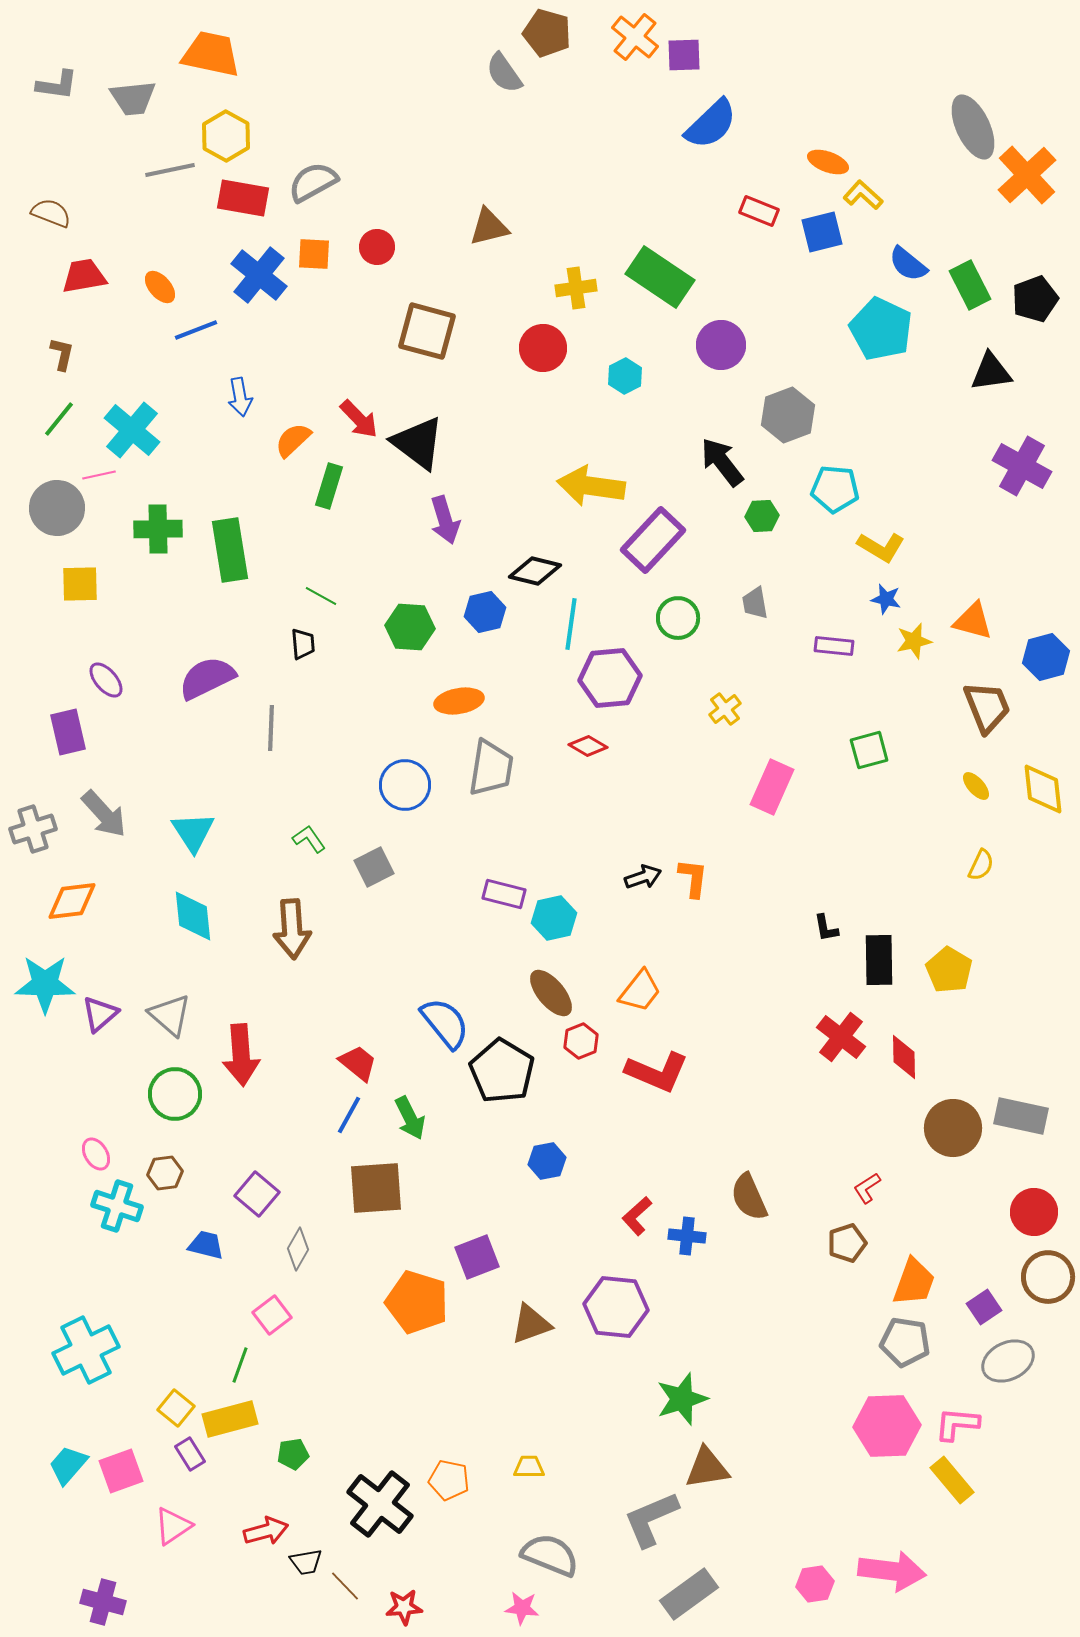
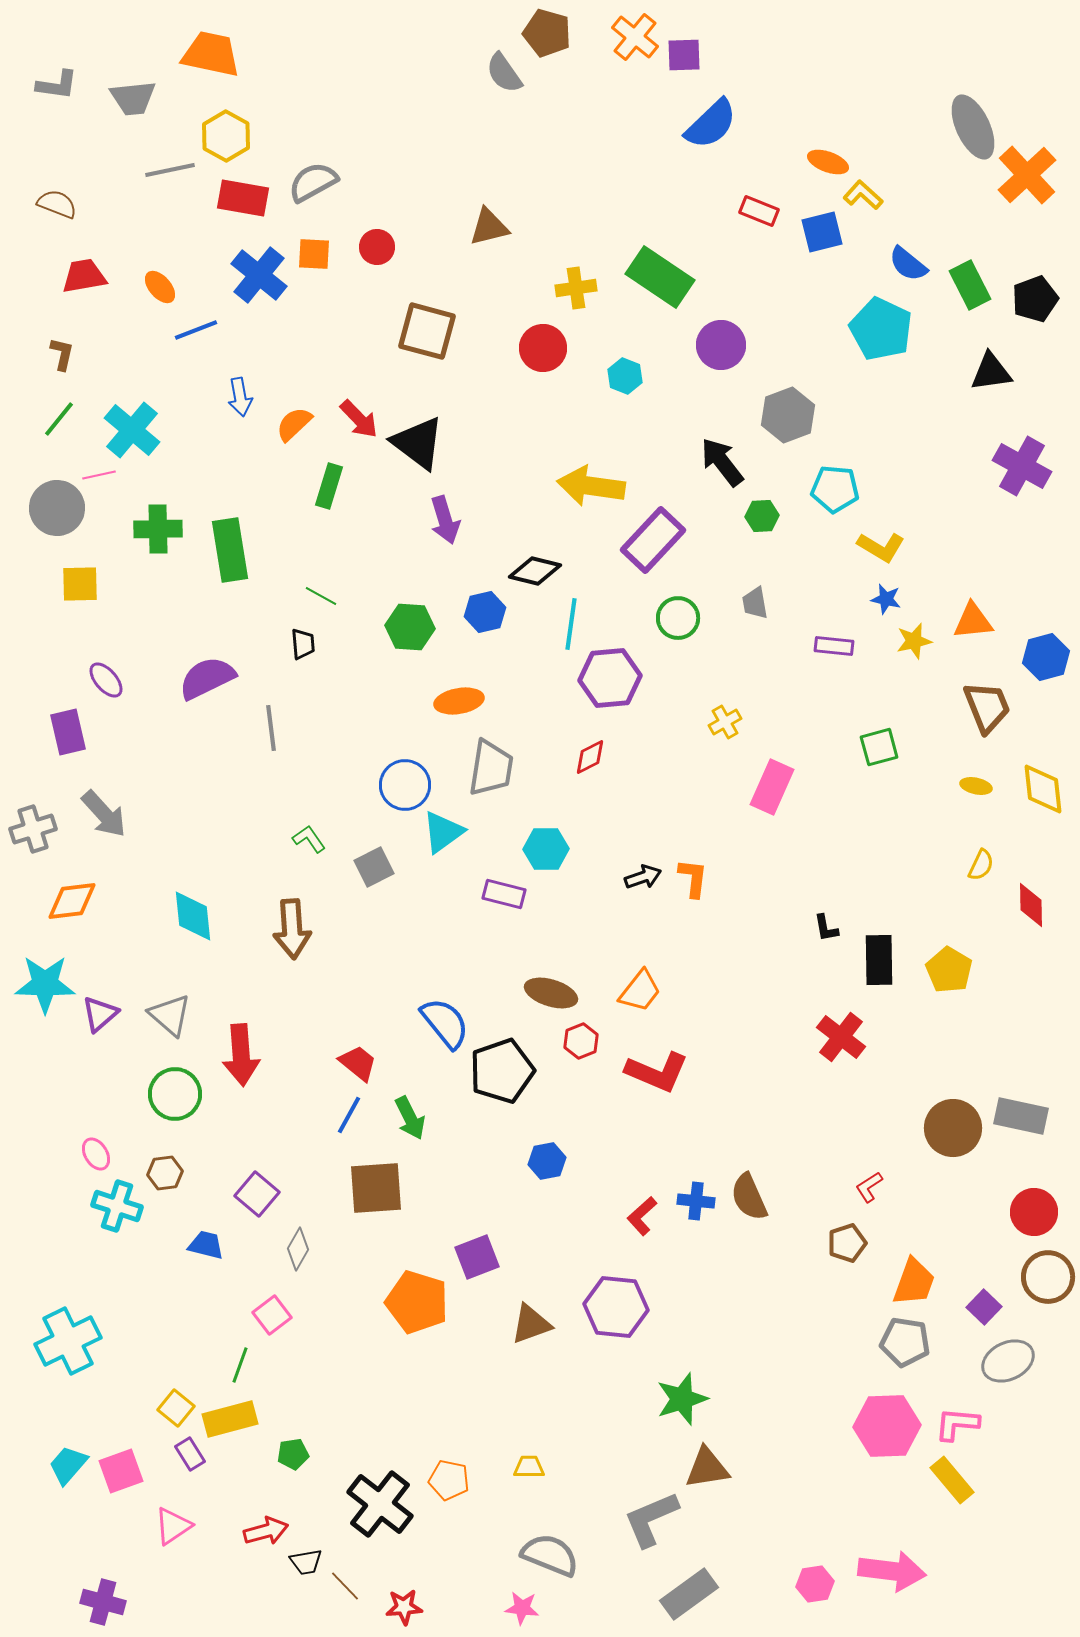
brown semicircle at (51, 213): moved 6 px right, 9 px up
cyan hexagon at (625, 376): rotated 12 degrees counterclockwise
orange semicircle at (293, 440): moved 1 px right, 16 px up
orange triangle at (973, 621): rotated 21 degrees counterclockwise
yellow cross at (725, 709): moved 13 px down; rotated 8 degrees clockwise
gray line at (271, 728): rotated 9 degrees counterclockwise
red diamond at (588, 746): moved 2 px right, 11 px down; rotated 57 degrees counterclockwise
green square at (869, 750): moved 10 px right, 3 px up
yellow ellipse at (976, 786): rotated 36 degrees counterclockwise
cyan triangle at (193, 832): moved 250 px right; rotated 27 degrees clockwise
cyan hexagon at (554, 918): moved 8 px left, 69 px up; rotated 12 degrees clockwise
brown ellipse at (551, 993): rotated 33 degrees counterclockwise
red diamond at (904, 1057): moved 127 px right, 152 px up
black pentagon at (502, 1071): rotated 22 degrees clockwise
red L-shape at (867, 1188): moved 2 px right, 1 px up
red L-shape at (637, 1216): moved 5 px right
blue cross at (687, 1236): moved 9 px right, 35 px up
purple square at (984, 1307): rotated 12 degrees counterclockwise
cyan cross at (86, 1350): moved 18 px left, 9 px up
